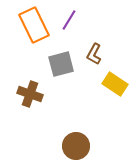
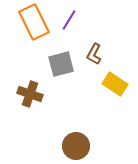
orange rectangle: moved 3 px up
